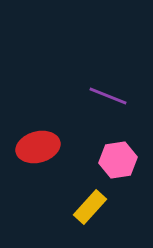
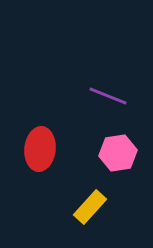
red ellipse: moved 2 px right, 2 px down; rotated 69 degrees counterclockwise
pink hexagon: moved 7 px up
